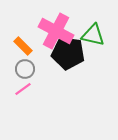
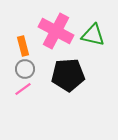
orange rectangle: rotated 30 degrees clockwise
black pentagon: moved 22 px down; rotated 12 degrees counterclockwise
